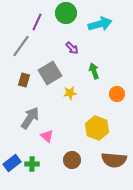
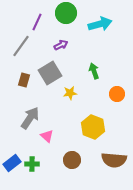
purple arrow: moved 11 px left, 3 px up; rotated 72 degrees counterclockwise
yellow hexagon: moved 4 px left, 1 px up
